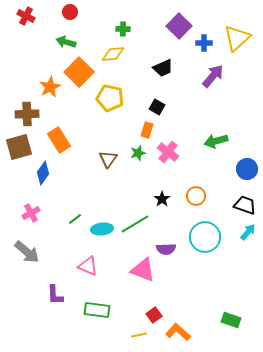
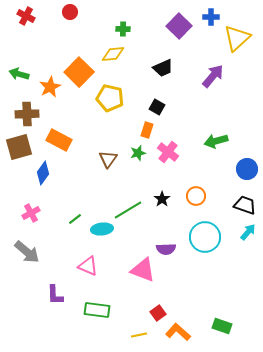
green arrow at (66, 42): moved 47 px left, 32 px down
blue cross at (204, 43): moved 7 px right, 26 px up
orange rectangle at (59, 140): rotated 30 degrees counterclockwise
green line at (135, 224): moved 7 px left, 14 px up
red square at (154, 315): moved 4 px right, 2 px up
green rectangle at (231, 320): moved 9 px left, 6 px down
